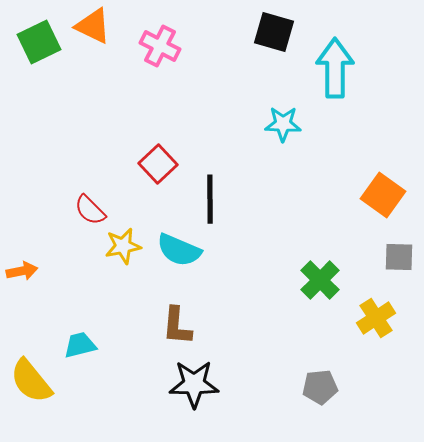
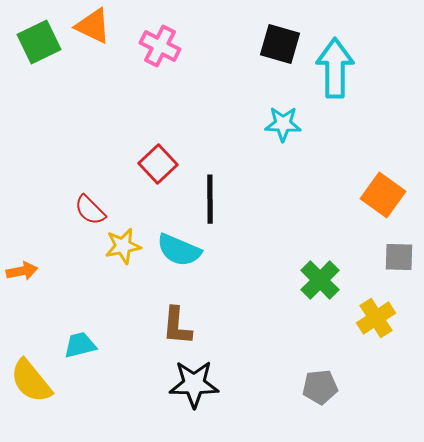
black square: moved 6 px right, 12 px down
